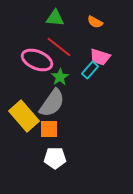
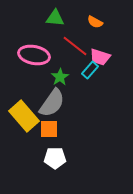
red line: moved 16 px right, 1 px up
pink ellipse: moved 3 px left, 5 px up; rotated 12 degrees counterclockwise
